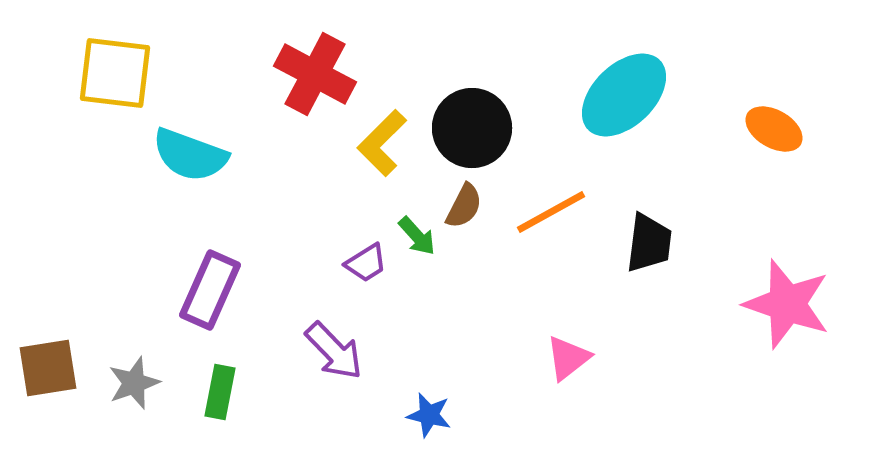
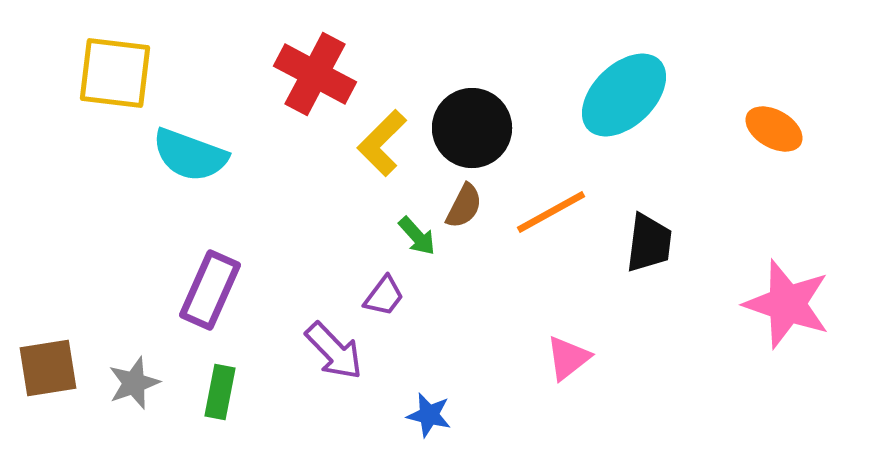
purple trapezoid: moved 18 px right, 33 px down; rotated 21 degrees counterclockwise
